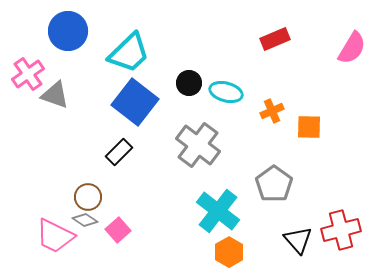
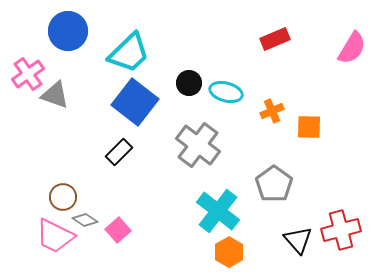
brown circle: moved 25 px left
